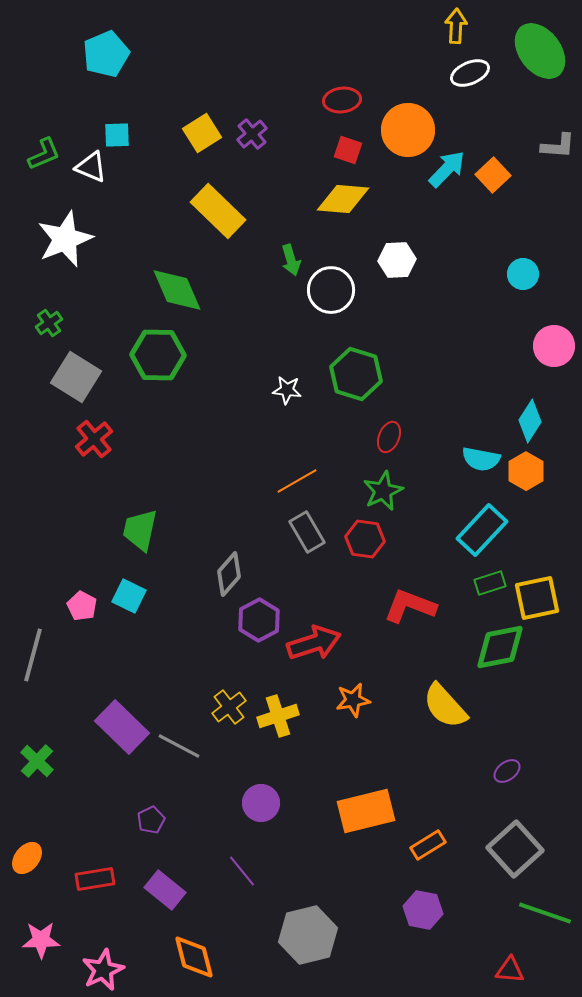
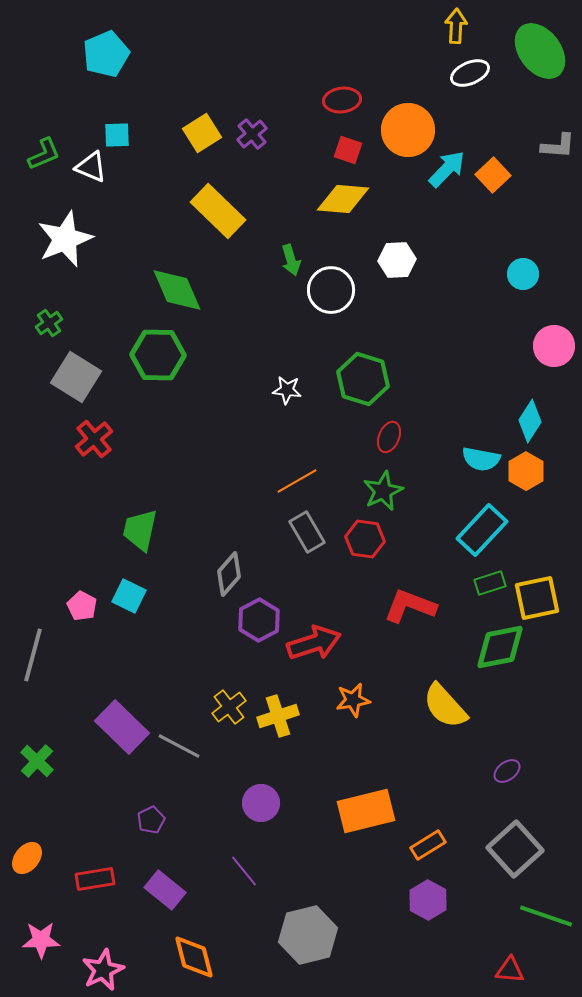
green hexagon at (356, 374): moved 7 px right, 5 px down
purple line at (242, 871): moved 2 px right
purple hexagon at (423, 910): moved 5 px right, 10 px up; rotated 18 degrees clockwise
green line at (545, 913): moved 1 px right, 3 px down
